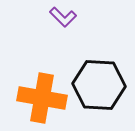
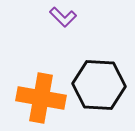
orange cross: moved 1 px left
